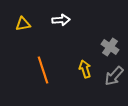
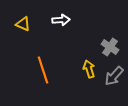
yellow triangle: rotated 35 degrees clockwise
yellow arrow: moved 4 px right
